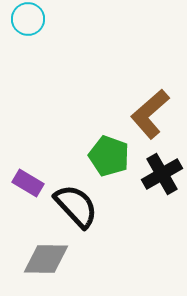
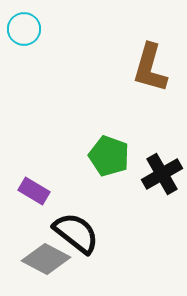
cyan circle: moved 4 px left, 10 px down
brown L-shape: moved 46 px up; rotated 33 degrees counterclockwise
purple rectangle: moved 6 px right, 8 px down
black semicircle: moved 27 px down; rotated 9 degrees counterclockwise
gray diamond: rotated 27 degrees clockwise
